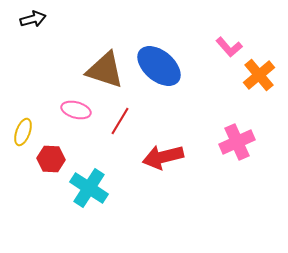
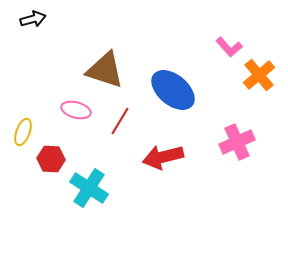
blue ellipse: moved 14 px right, 24 px down
